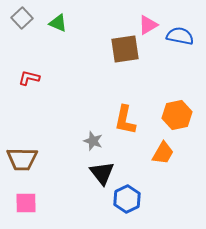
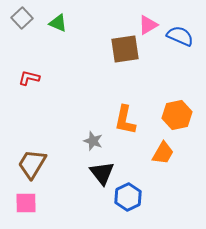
blue semicircle: rotated 12 degrees clockwise
brown trapezoid: moved 10 px right, 5 px down; rotated 120 degrees clockwise
blue hexagon: moved 1 px right, 2 px up
